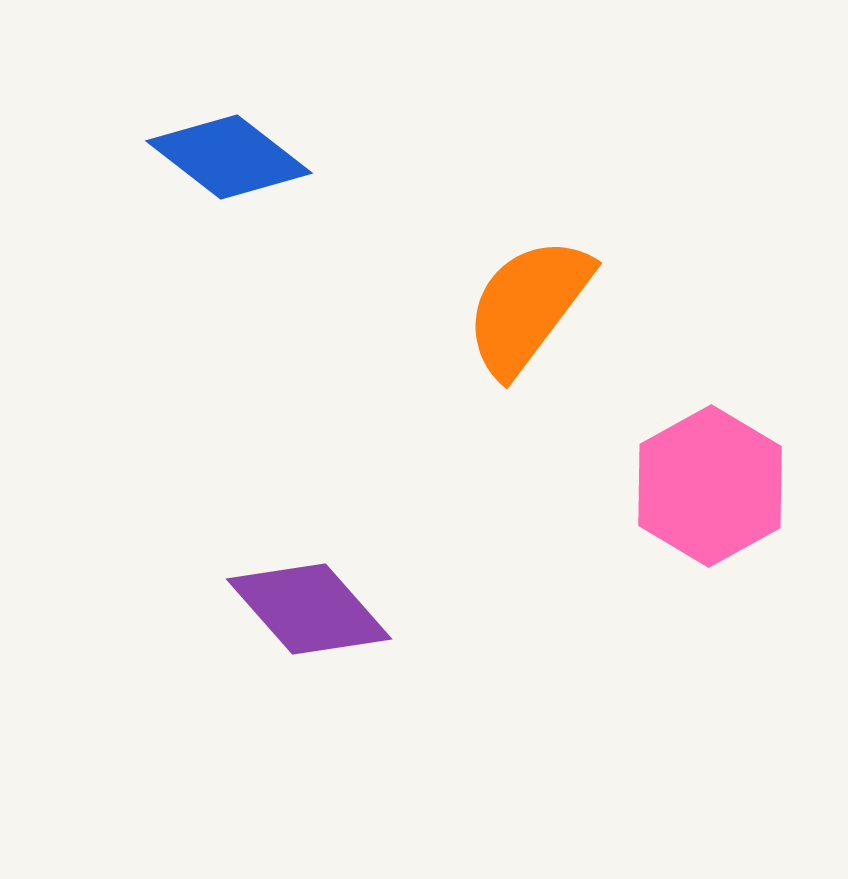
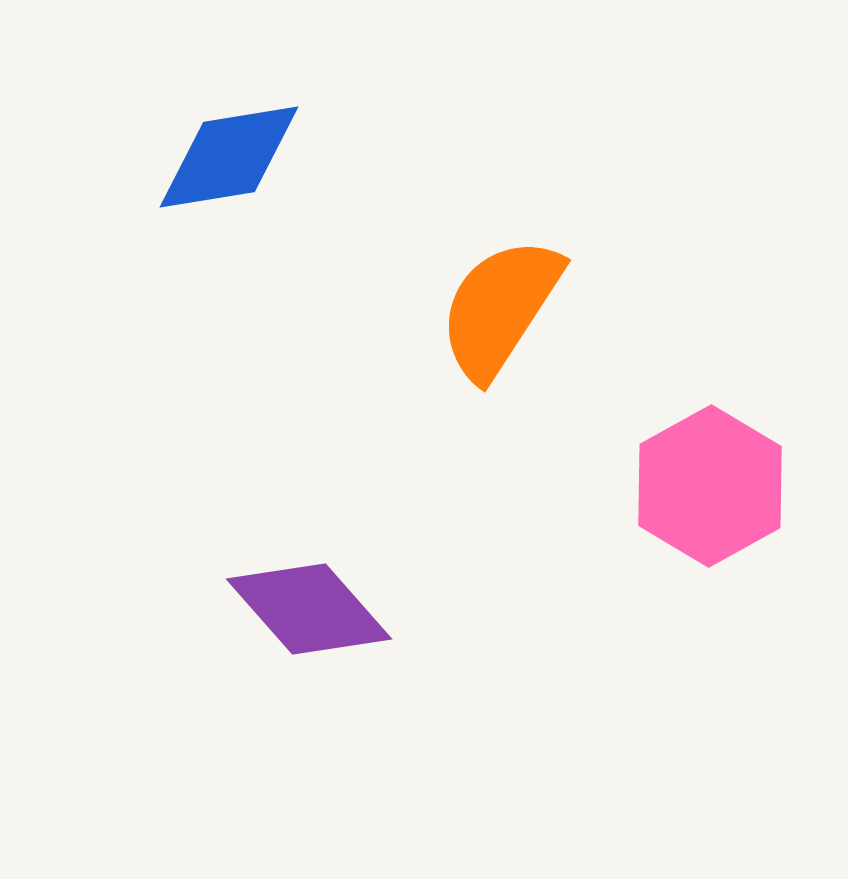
blue diamond: rotated 47 degrees counterclockwise
orange semicircle: moved 28 px left, 2 px down; rotated 4 degrees counterclockwise
